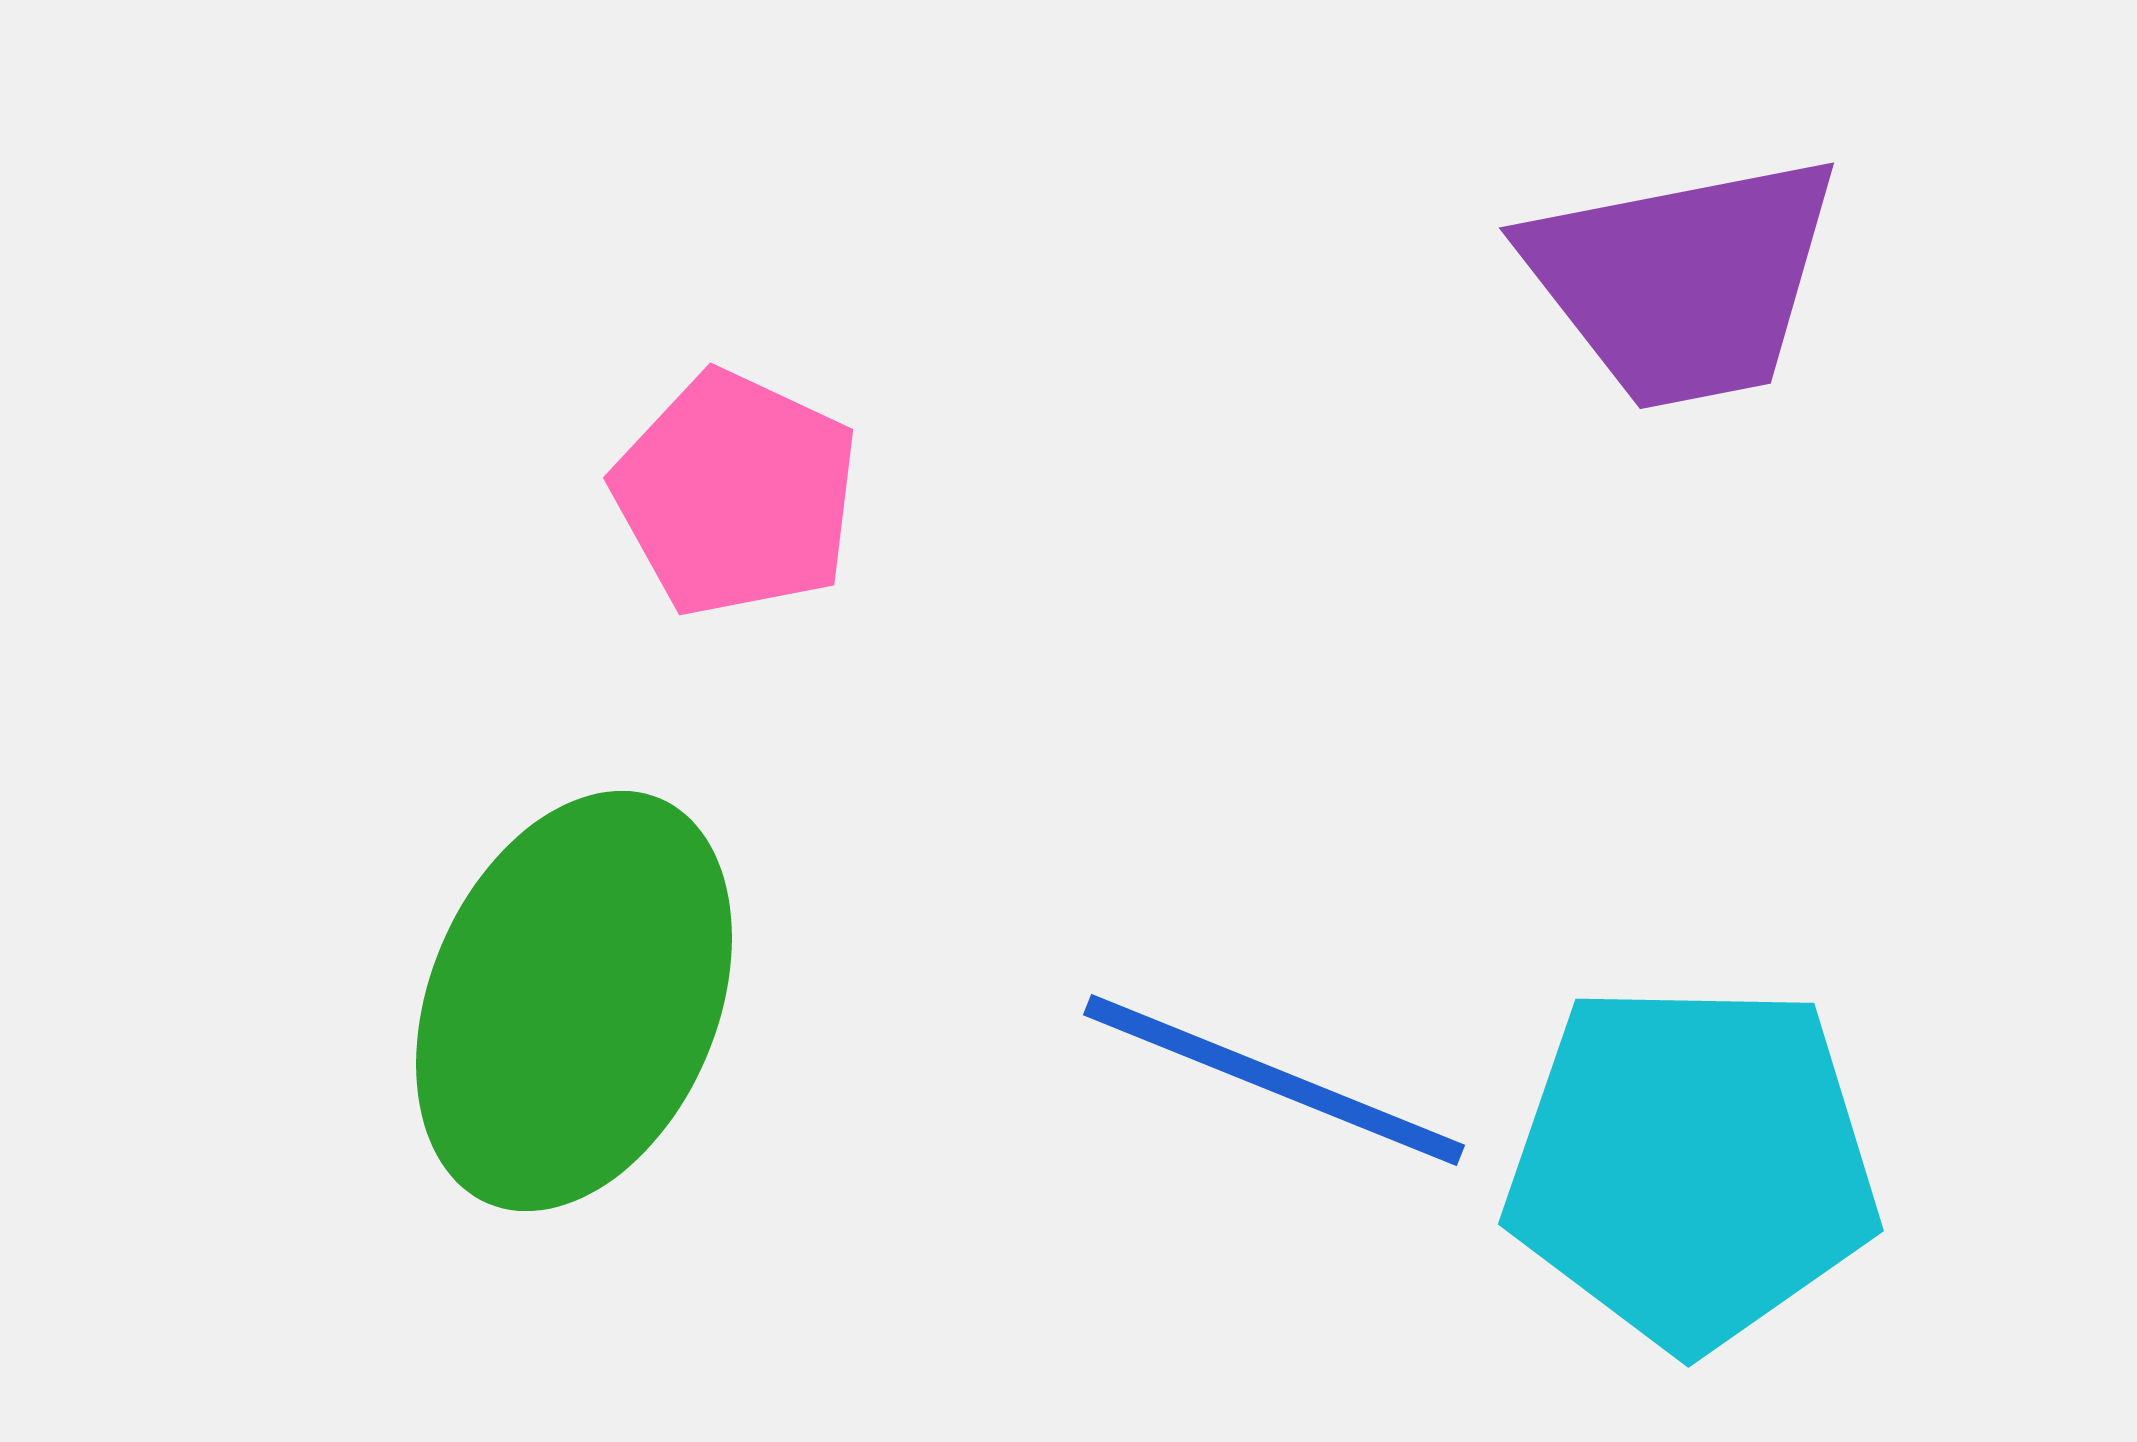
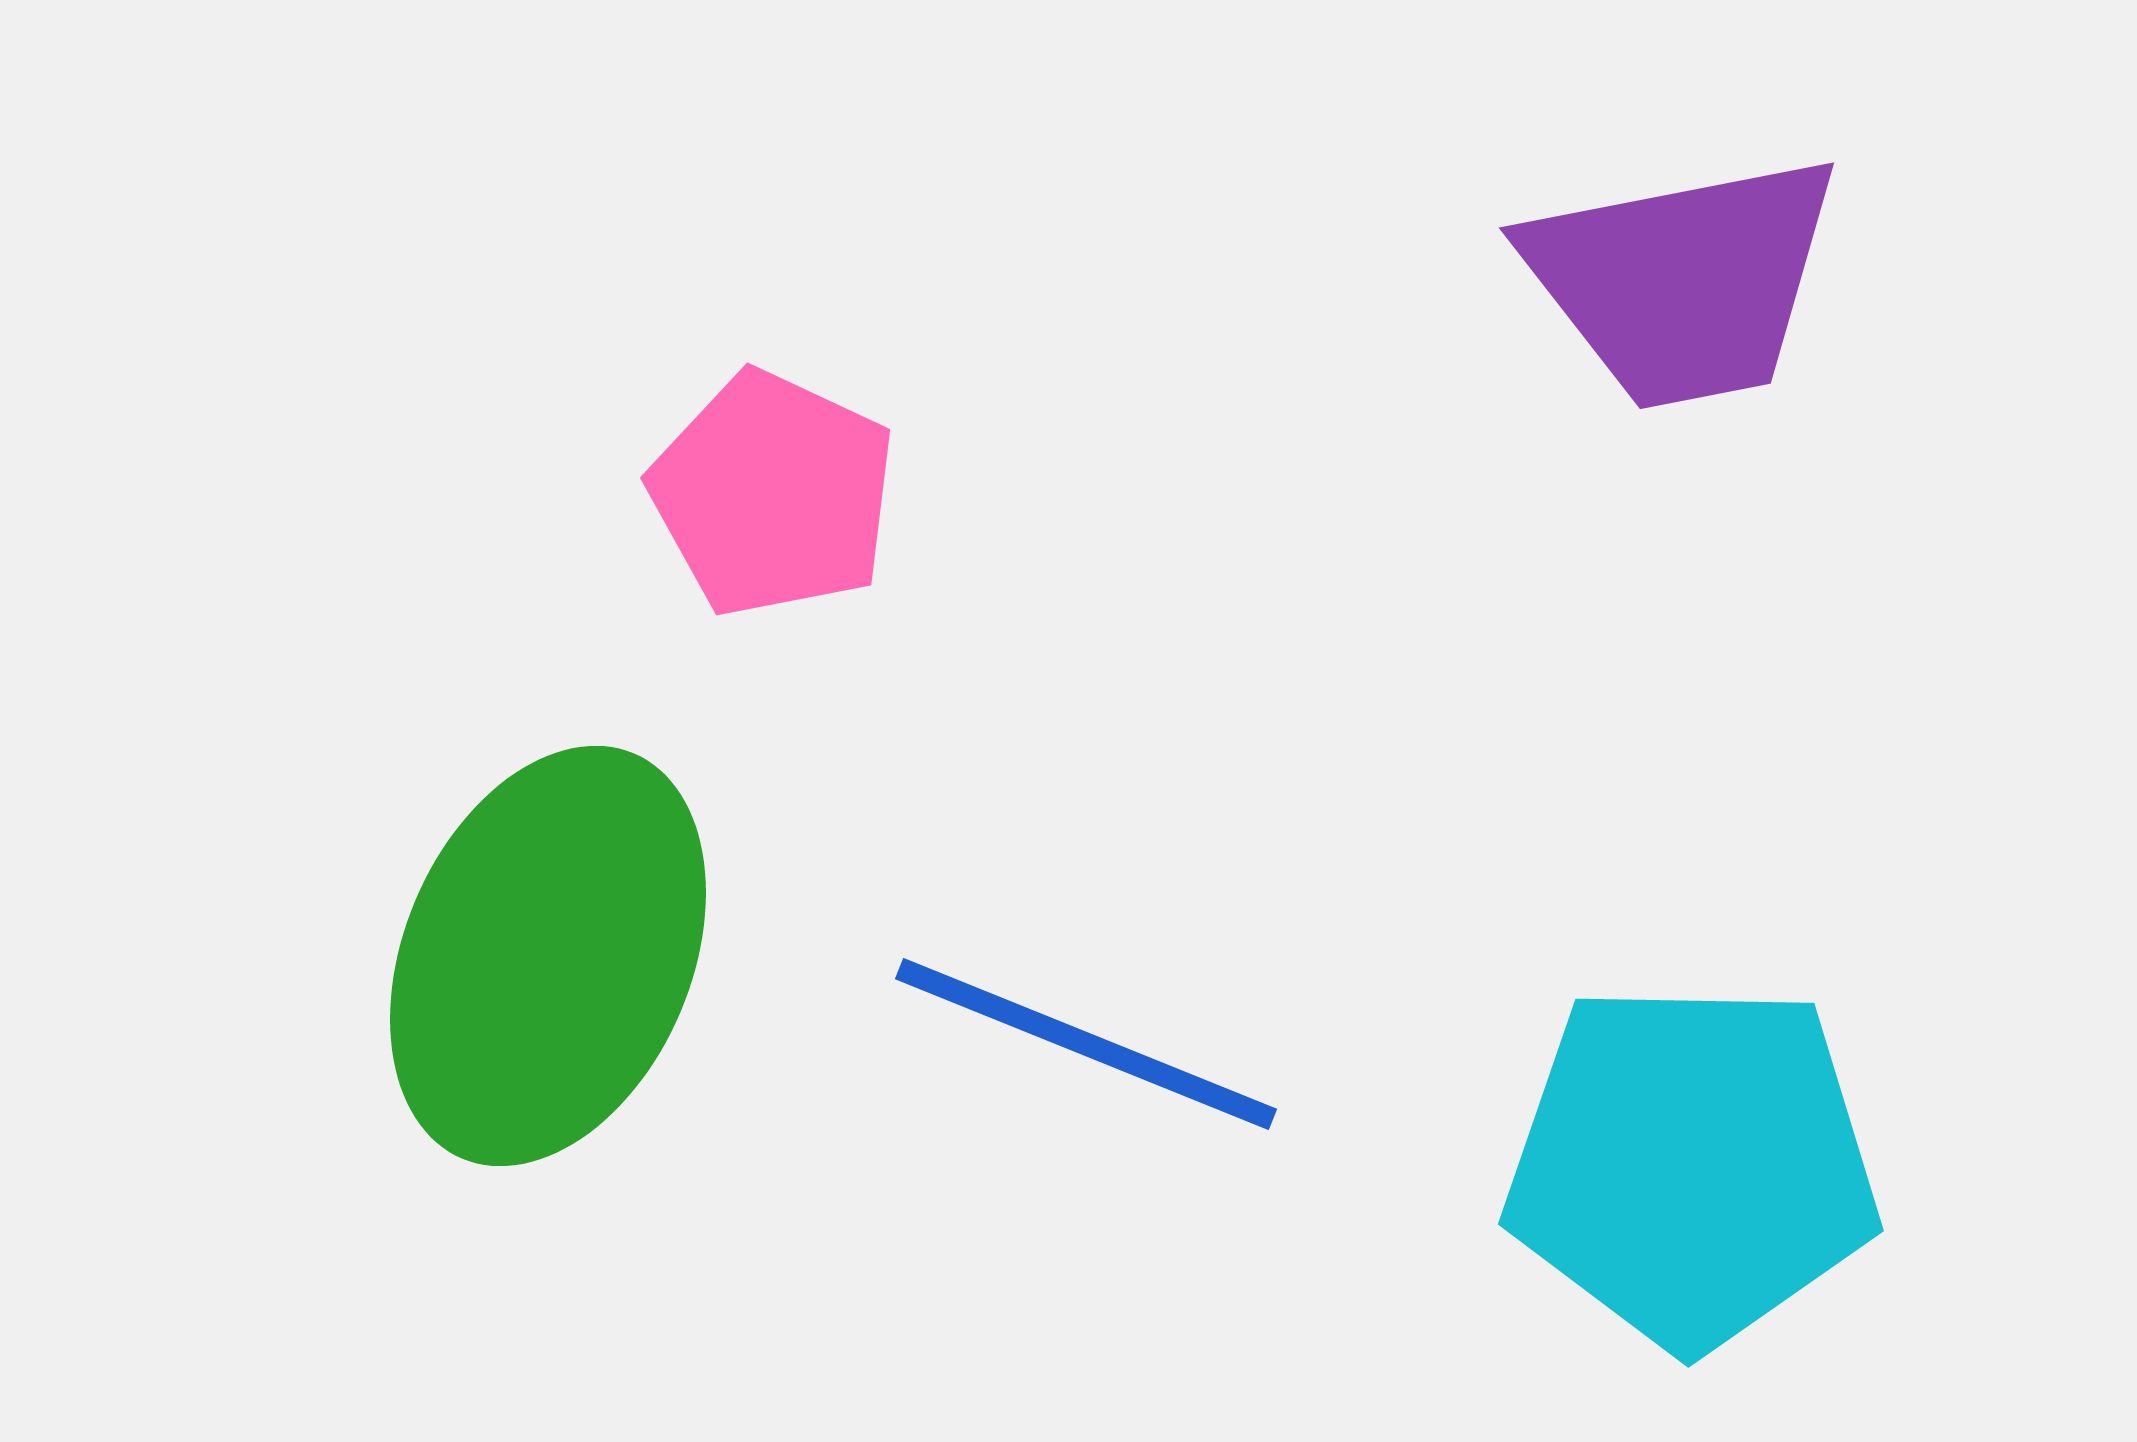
pink pentagon: moved 37 px right
green ellipse: moved 26 px left, 45 px up
blue line: moved 188 px left, 36 px up
